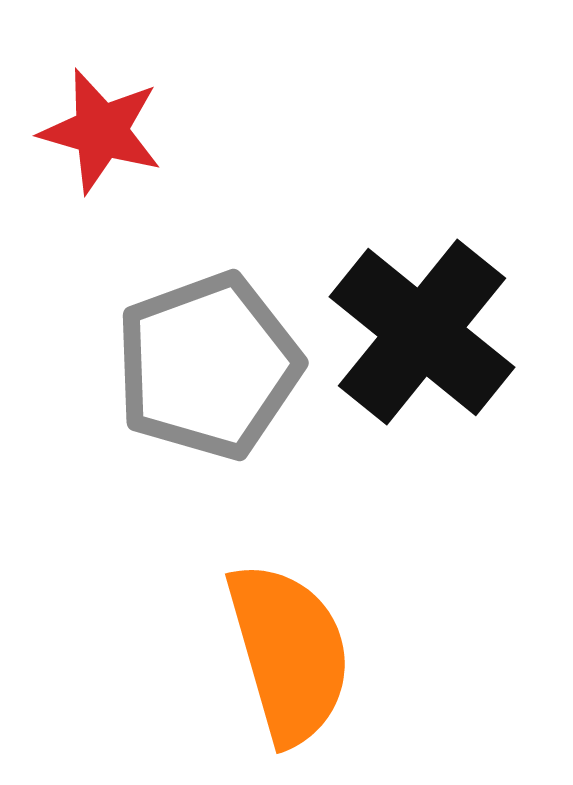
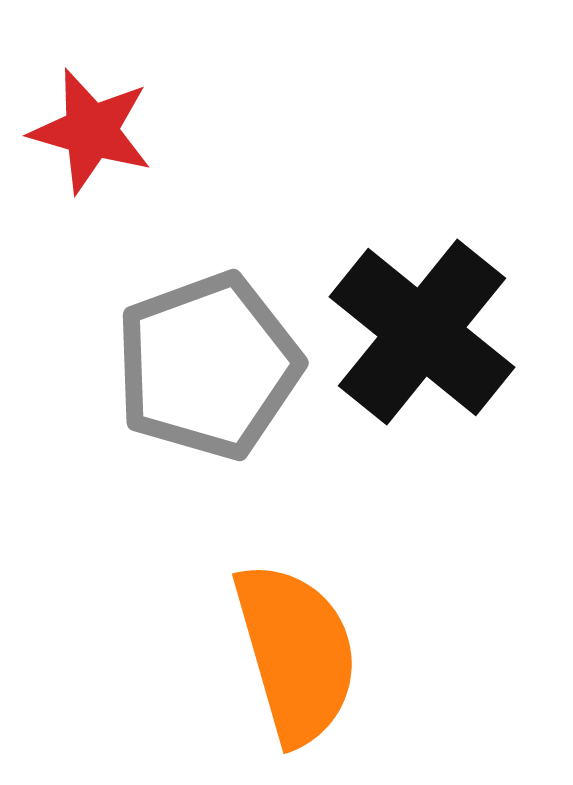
red star: moved 10 px left
orange semicircle: moved 7 px right
